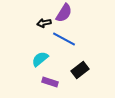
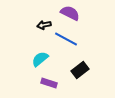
purple semicircle: moved 6 px right; rotated 96 degrees counterclockwise
black arrow: moved 2 px down
blue line: moved 2 px right
purple rectangle: moved 1 px left, 1 px down
